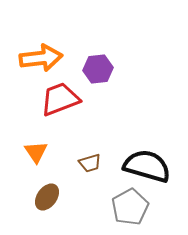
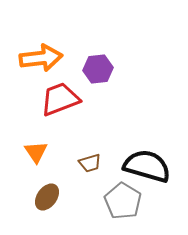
gray pentagon: moved 7 px left, 6 px up; rotated 12 degrees counterclockwise
